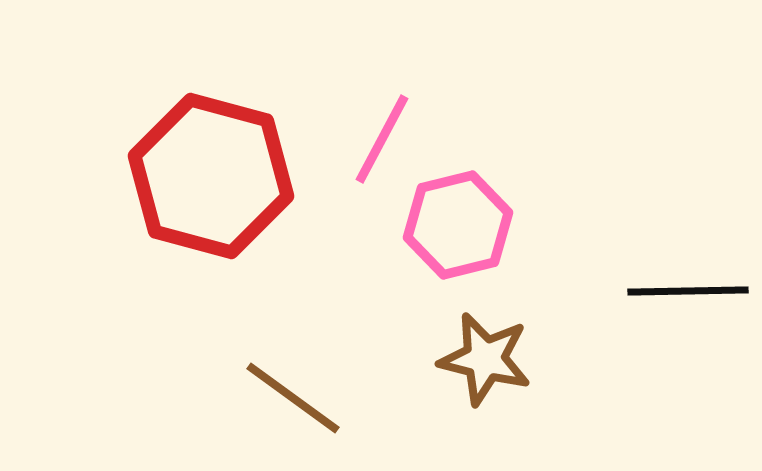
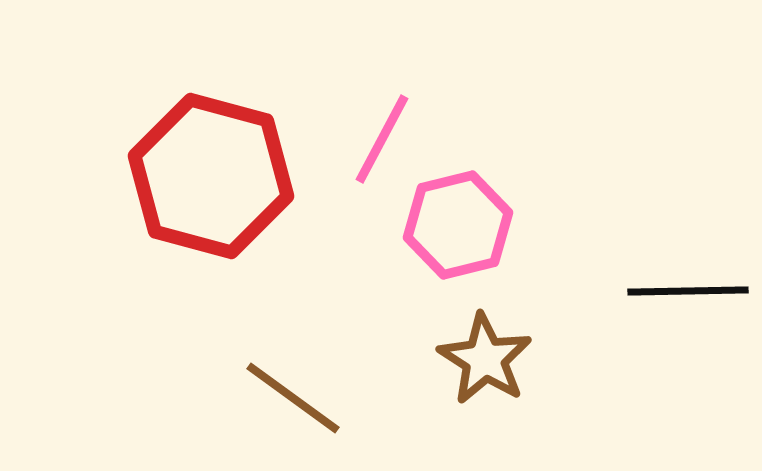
brown star: rotated 18 degrees clockwise
